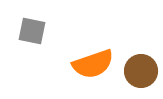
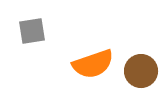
gray square: rotated 20 degrees counterclockwise
